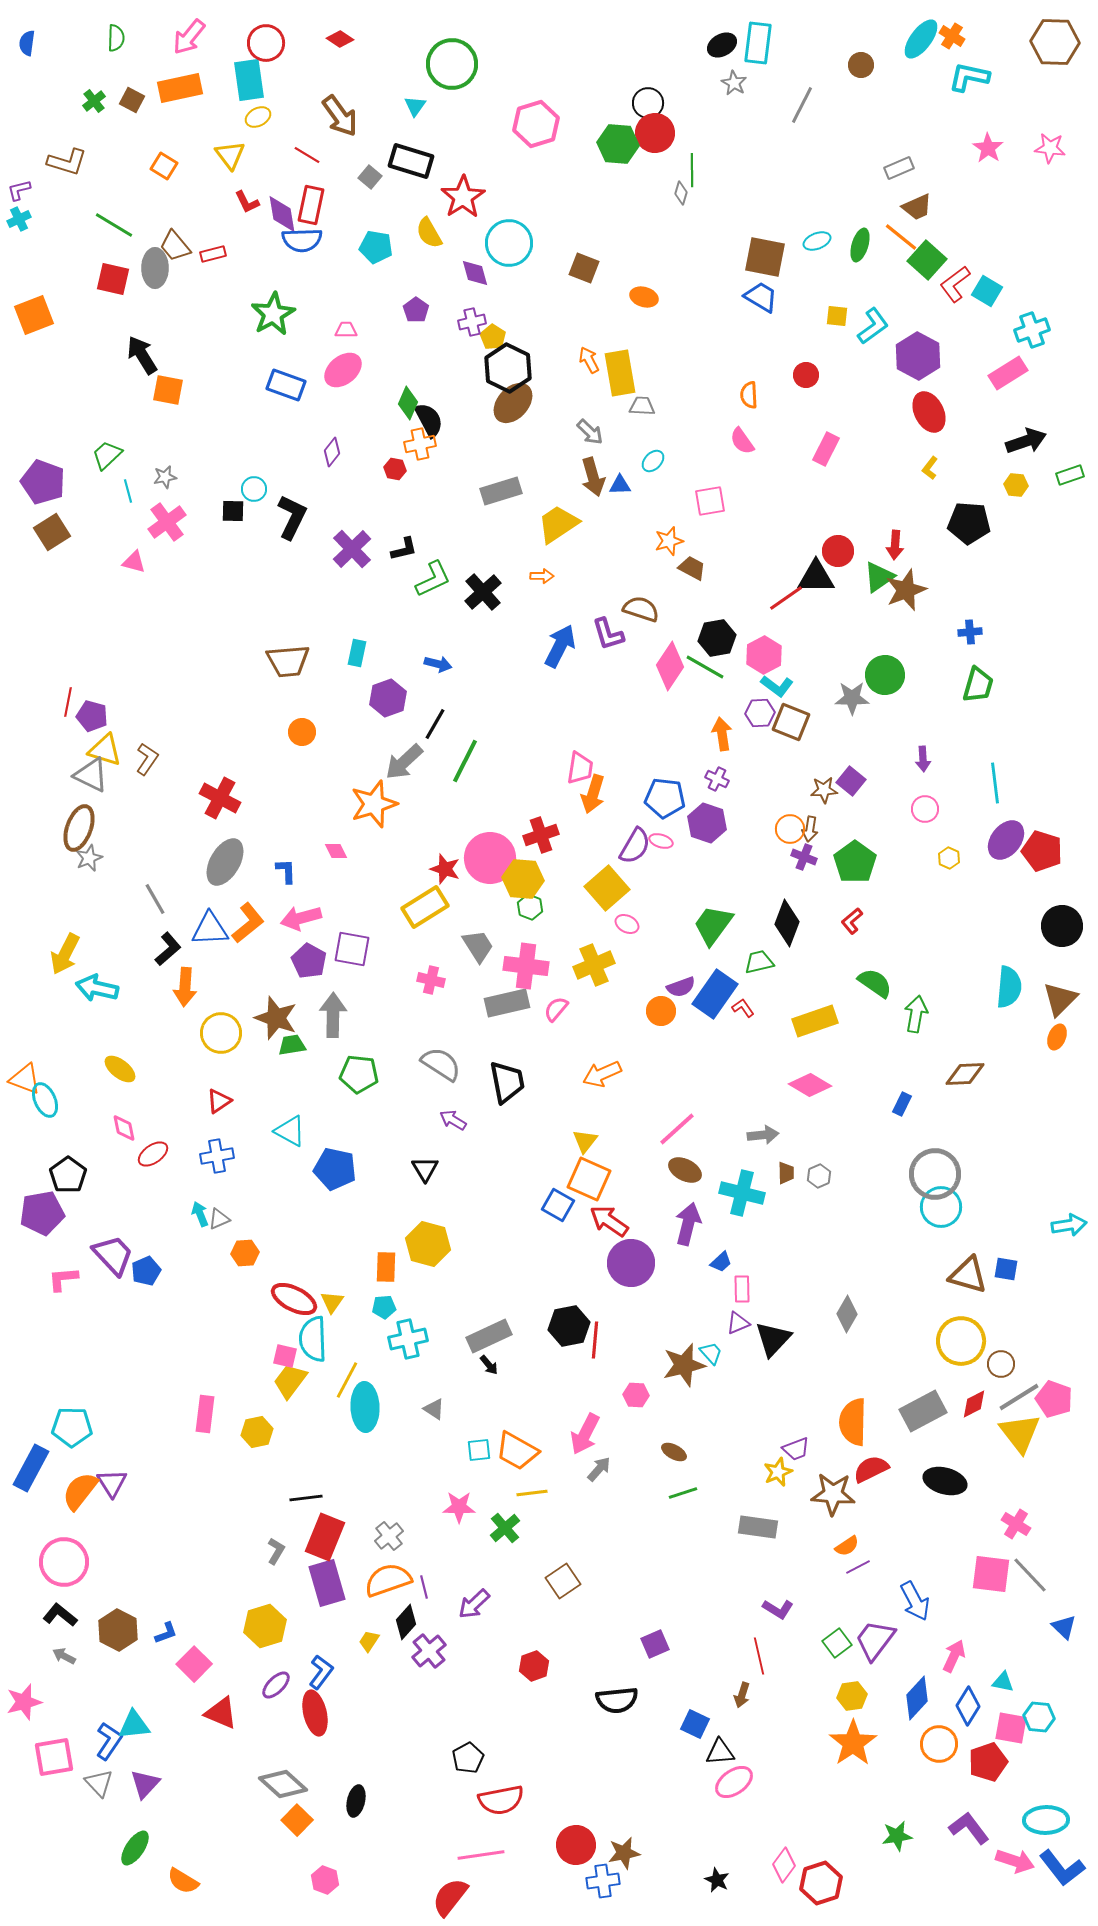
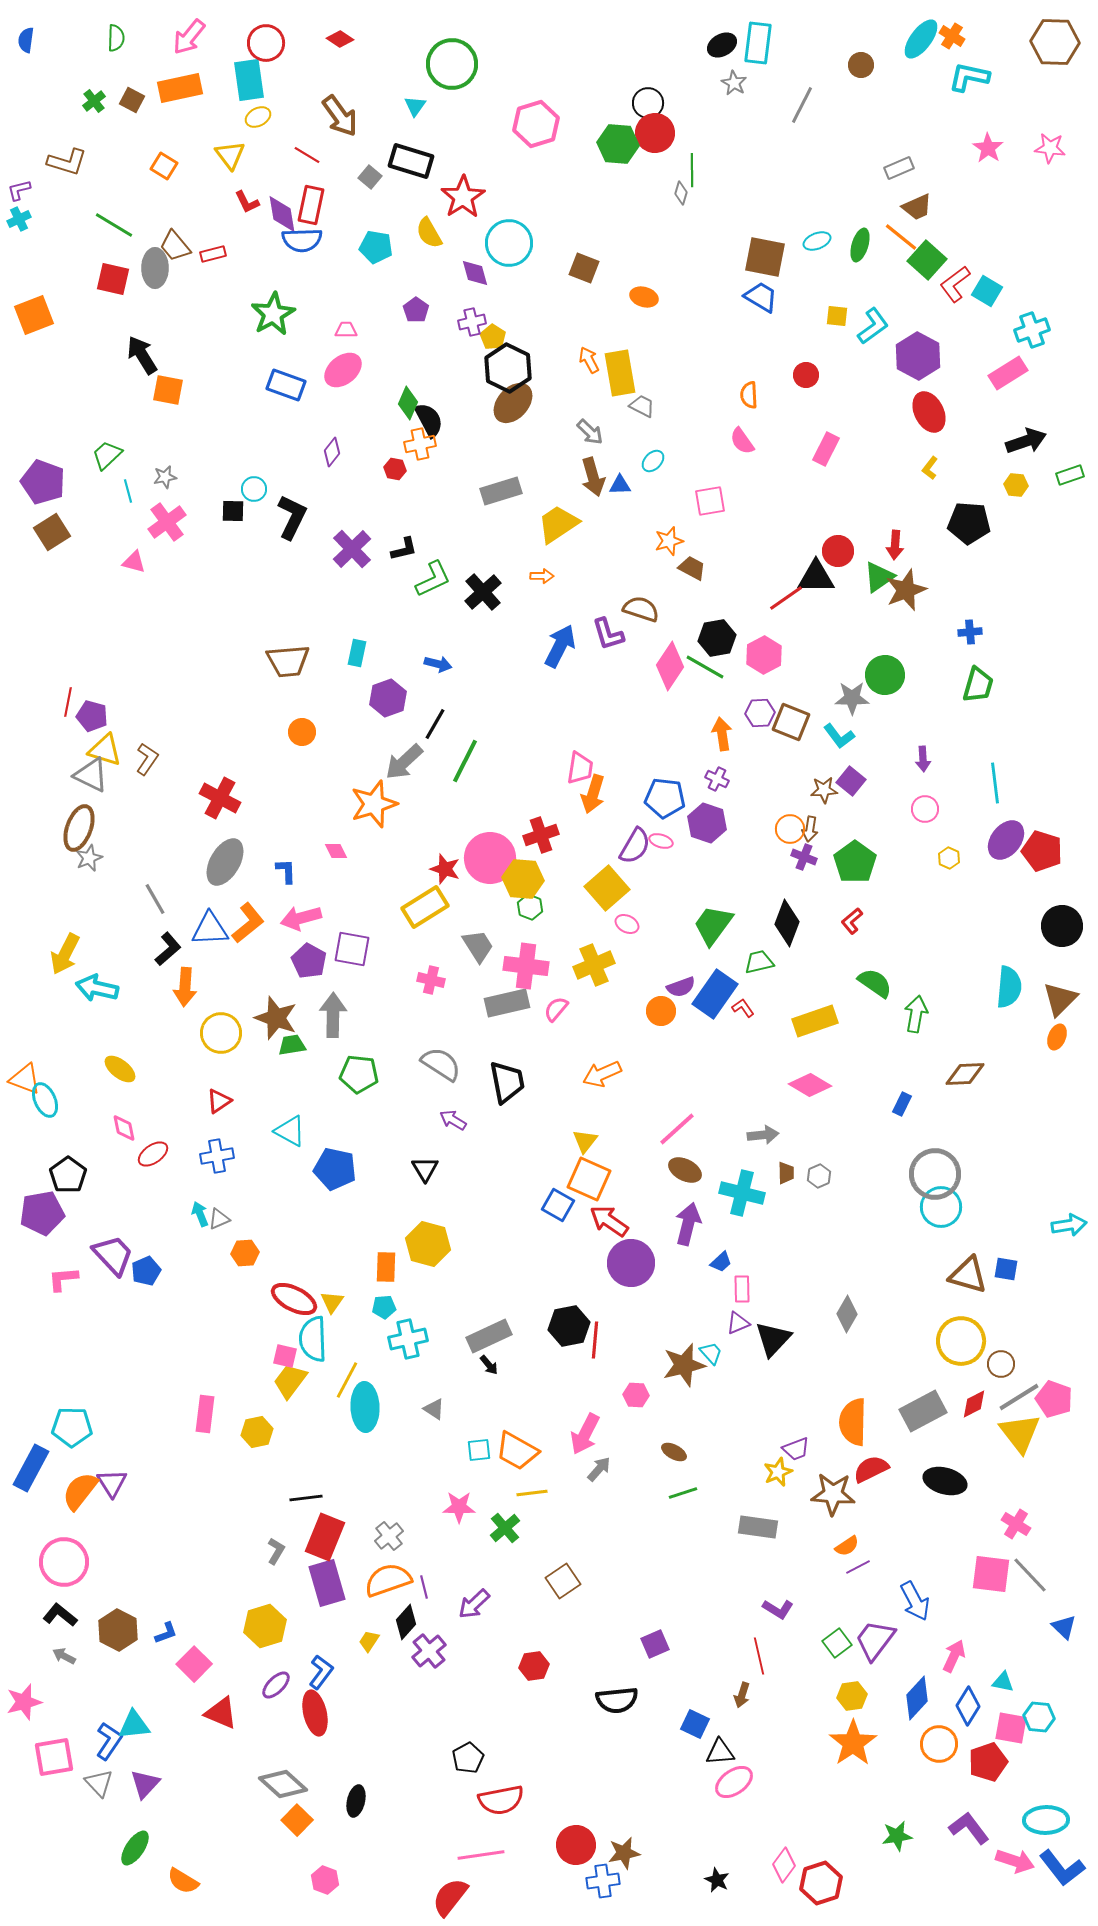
blue semicircle at (27, 43): moved 1 px left, 3 px up
gray trapezoid at (642, 406): rotated 24 degrees clockwise
cyan L-shape at (777, 686): moved 62 px right, 50 px down; rotated 16 degrees clockwise
red hexagon at (534, 1666): rotated 12 degrees clockwise
